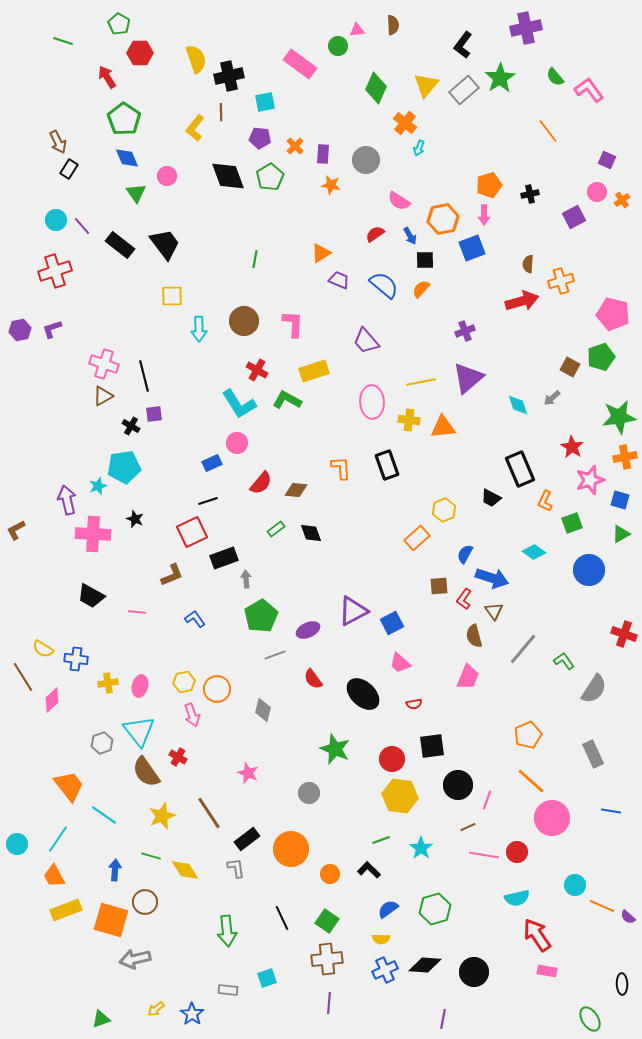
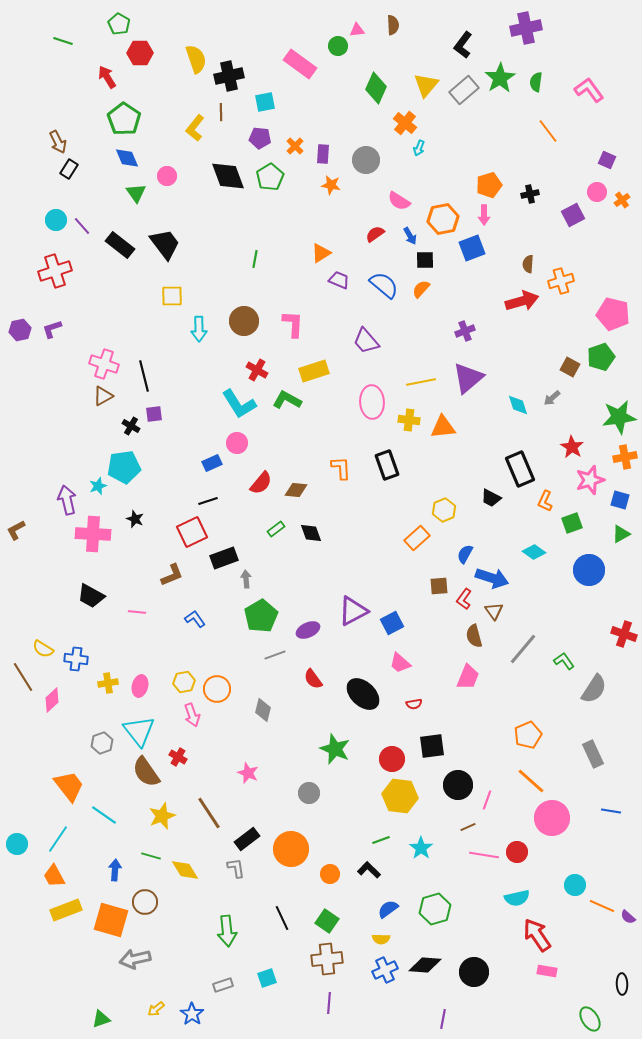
green semicircle at (555, 77): moved 19 px left, 5 px down; rotated 48 degrees clockwise
purple square at (574, 217): moved 1 px left, 2 px up
gray rectangle at (228, 990): moved 5 px left, 5 px up; rotated 24 degrees counterclockwise
